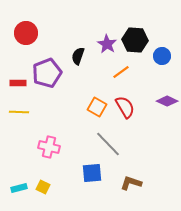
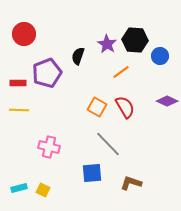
red circle: moved 2 px left, 1 px down
blue circle: moved 2 px left
yellow line: moved 2 px up
yellow square: moved 3 px down
